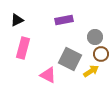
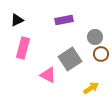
gray square: rotated 30 degrees clockwise
yellow arrow: moved 17 px down
